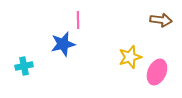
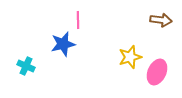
cyan cross: moved 2 px right; rotated 36 degrees clockwise
